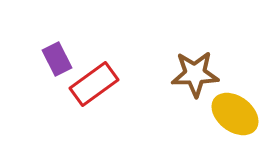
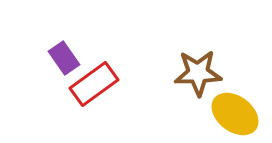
purple rectangle: moved 7 px right, 1 px up; rotated 8 degrees counterclockwise
brown star: moved 3 px right, 1 px up
